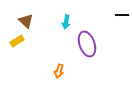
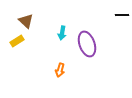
cyan arrow: moved 4 px left, 11 px down
orange arrow: moved 1 px right, 1 px up
